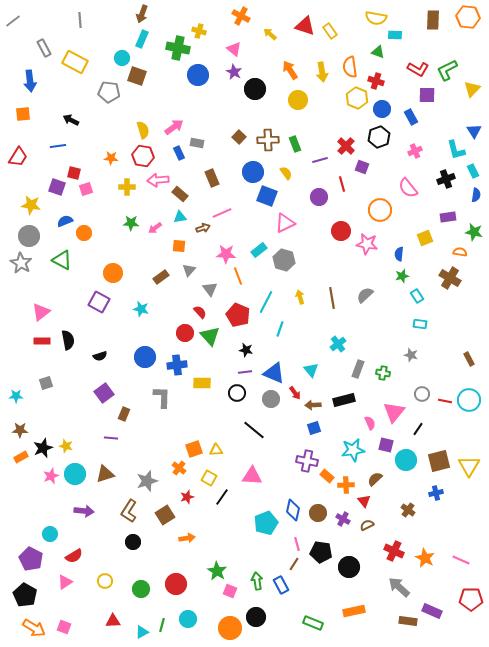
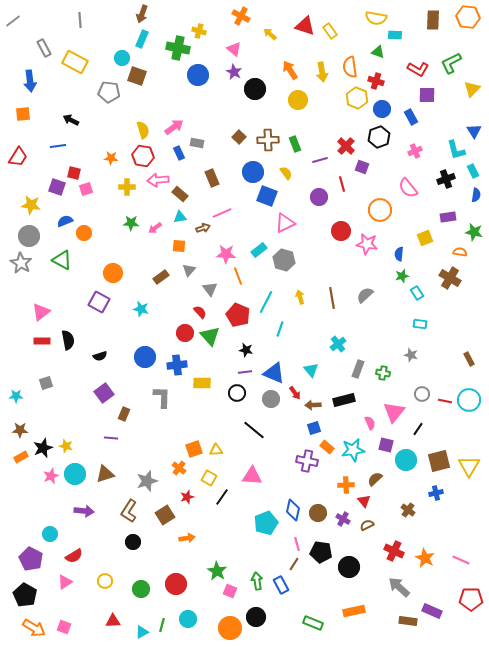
green L-shape at (447, 70): moved 4 px right, 7 px up
cyan rectangle at (417, 296): moved 3 px up
orange rectangle at (327, 476): moved 29 px up
